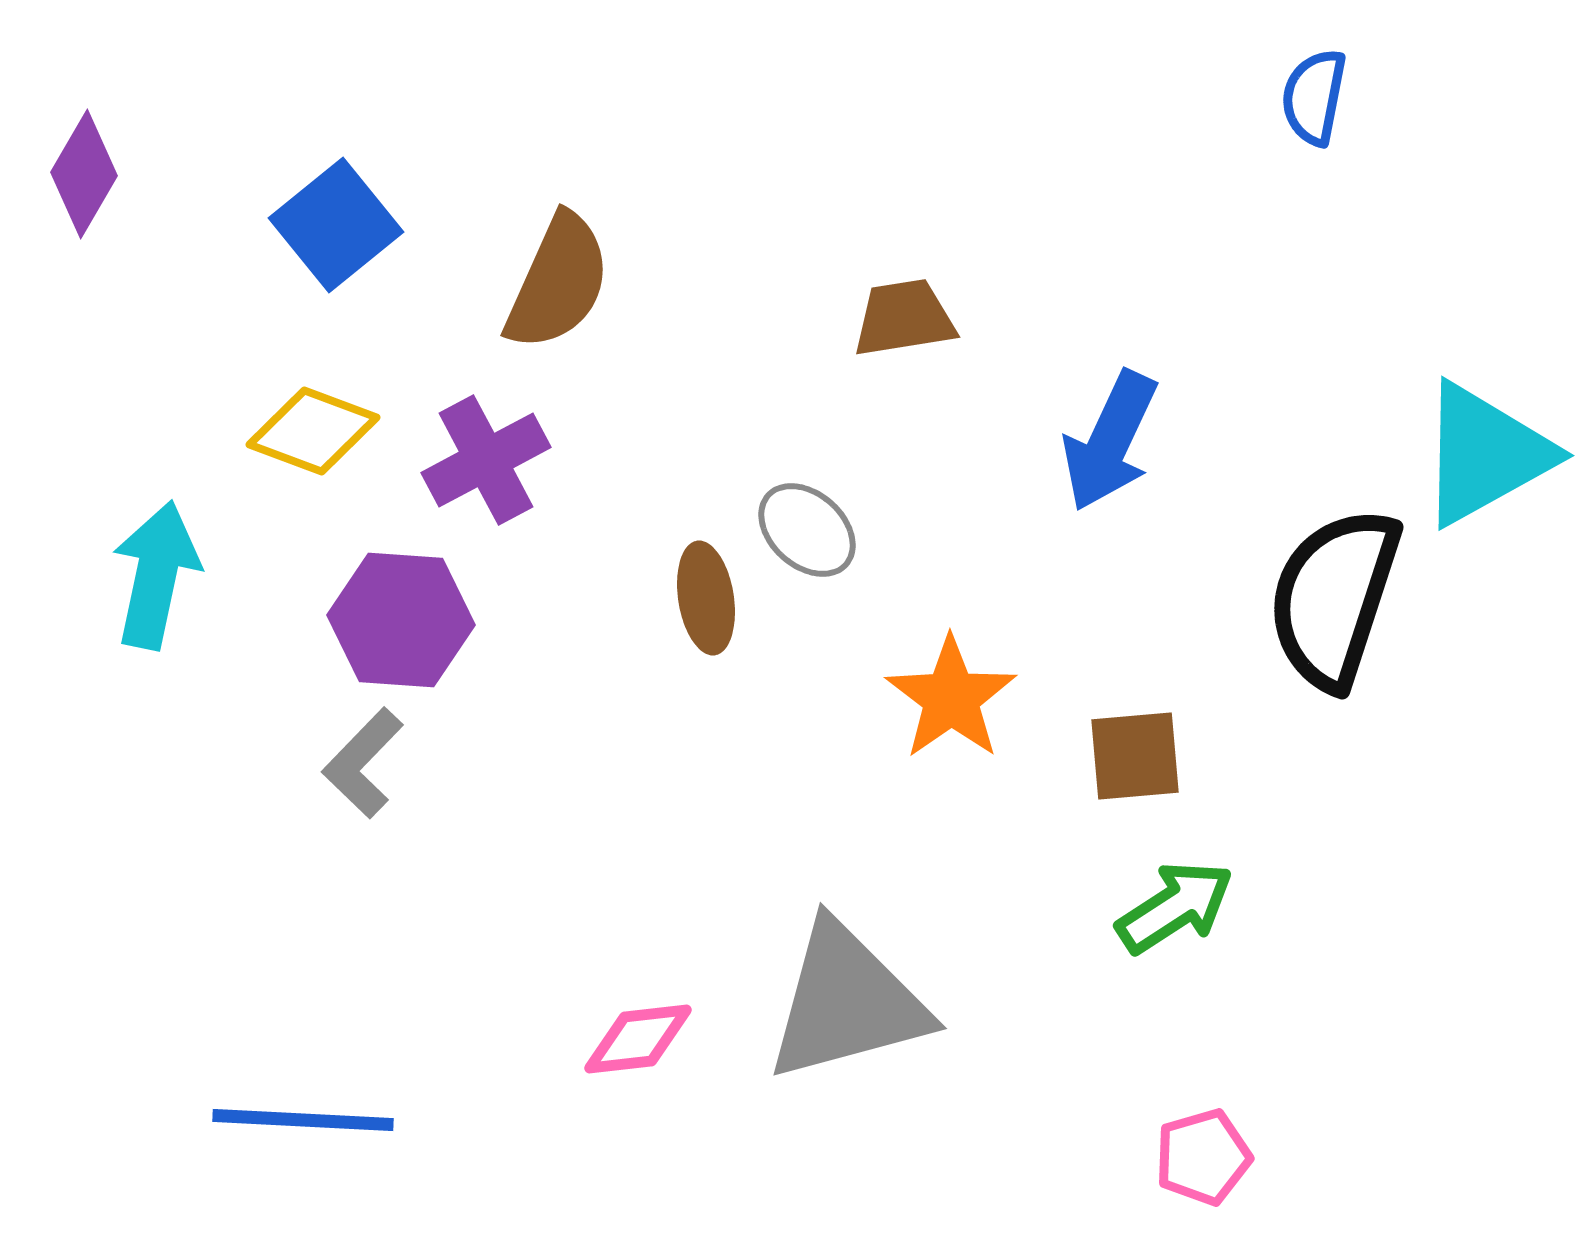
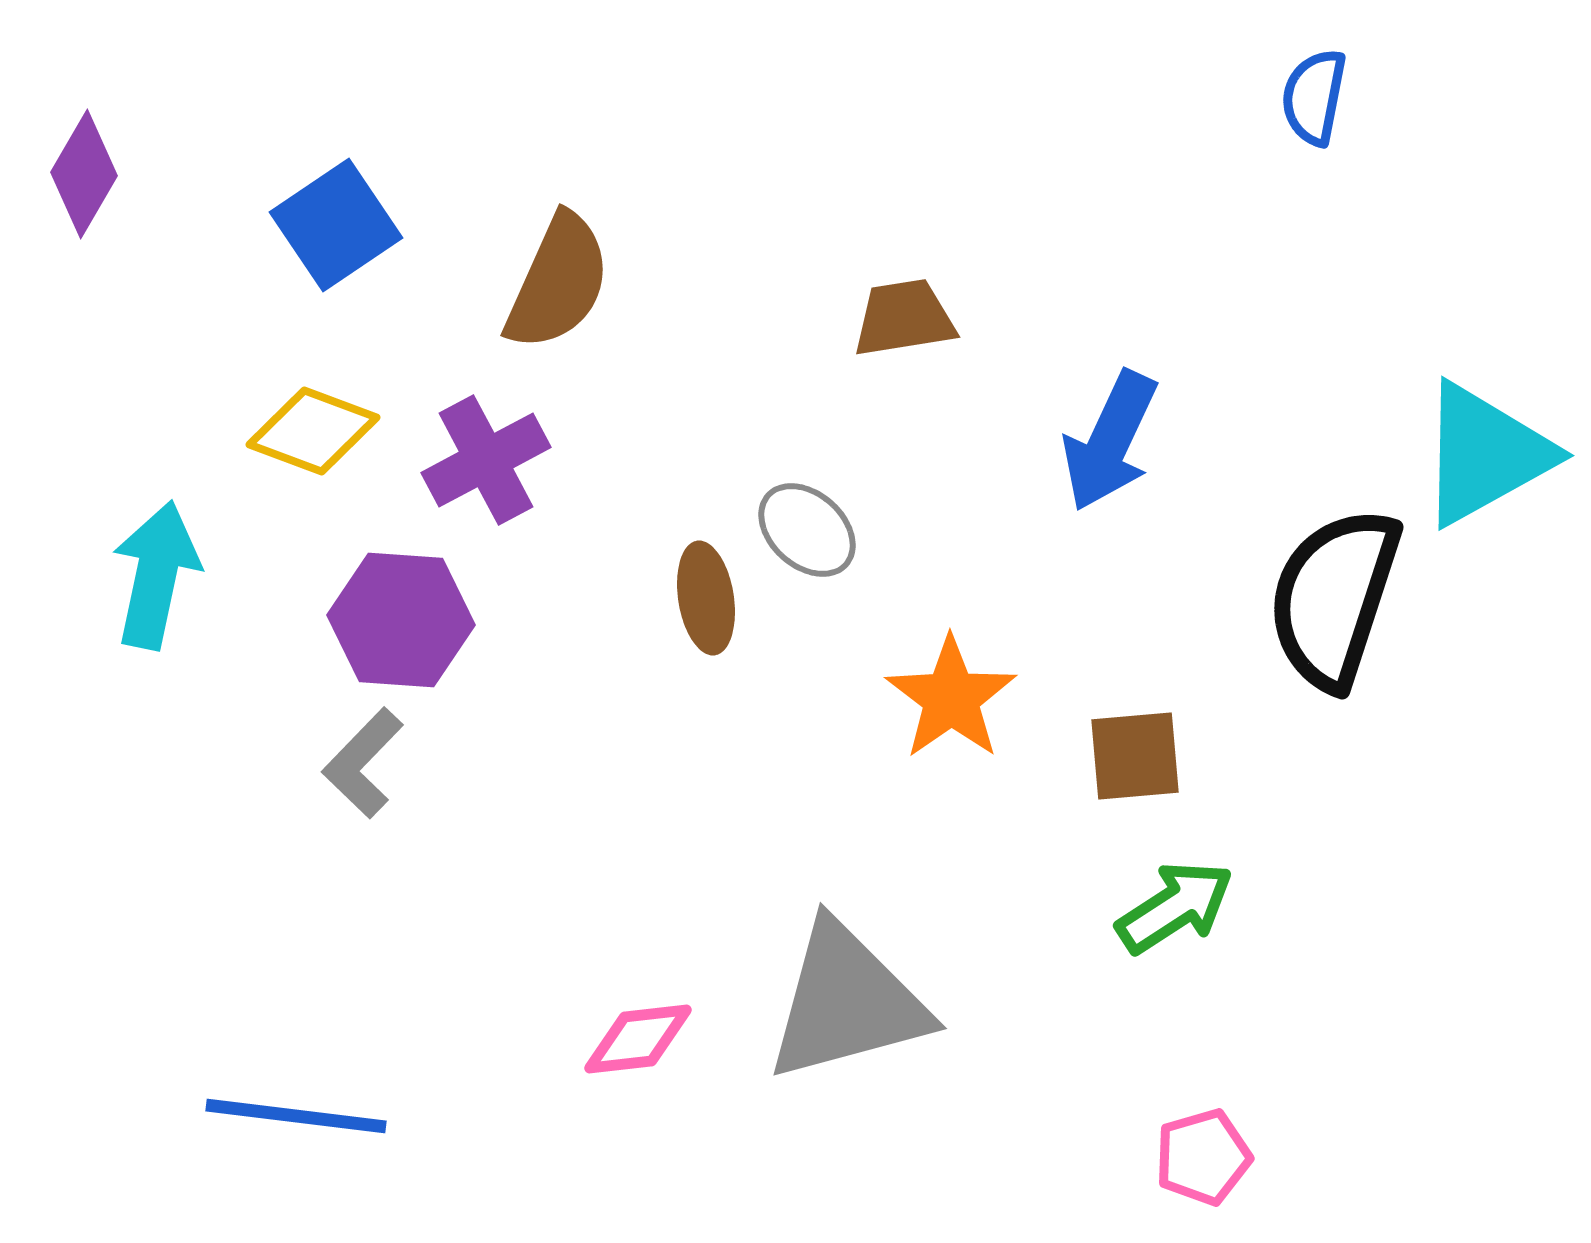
blue square: rotated 5 degrees clockwise
blue line: moved 7 px left, 4 px up; rotated 4 degrees clockwise
